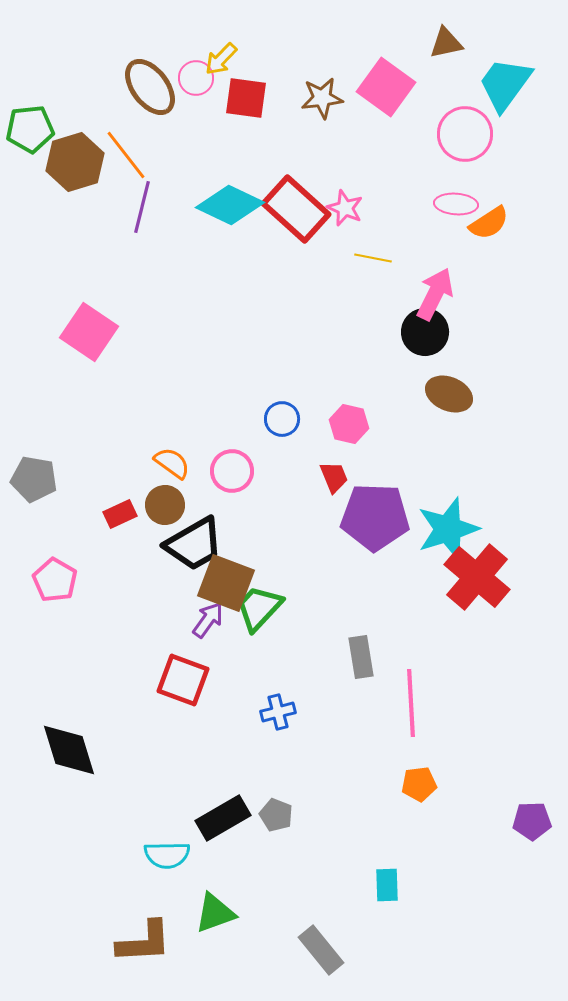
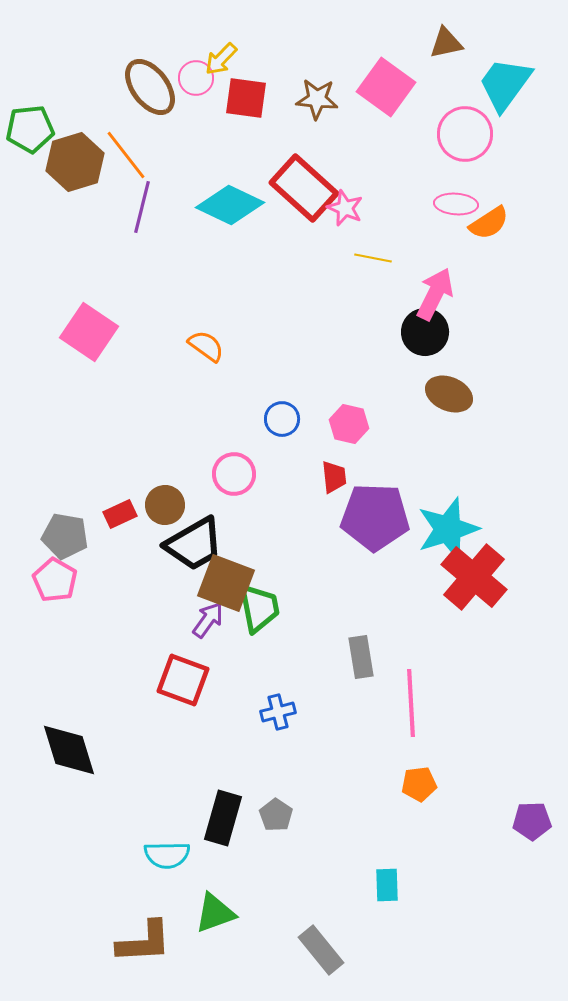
brown star at (322, 98): moved 5 px left, 1 px down; rotated 12 degrees clockwise
red rectangle at (296, 209): moved 8 px right, 21 px up
orange semicircle at (172, 463): moved 34 px right, 117 px up
pink circle at (232, 471): moved 2 px right, 3 px down
red trapezoid at (334, 477): rotated 16 degrees clockwise
gray pentagon at (34, 479): moved 31 px right, 57 px down
red cross at (477, 577): moved 3 px left
green trapezoid at (259, 608): rotated 126 degrees clockwise
gray pentagon at (276, 815): rotated 12 degrees clockwise
black rectangle at (223, 818): rotated 44 degrees counterclockwise
